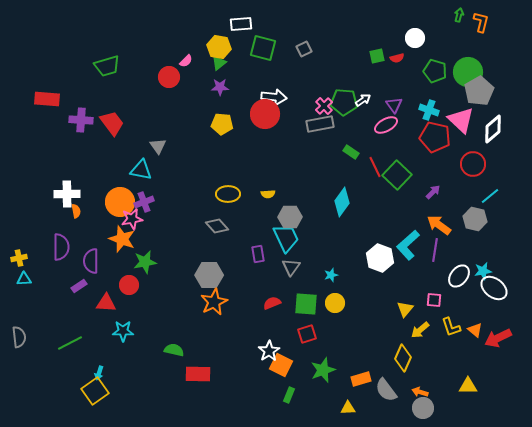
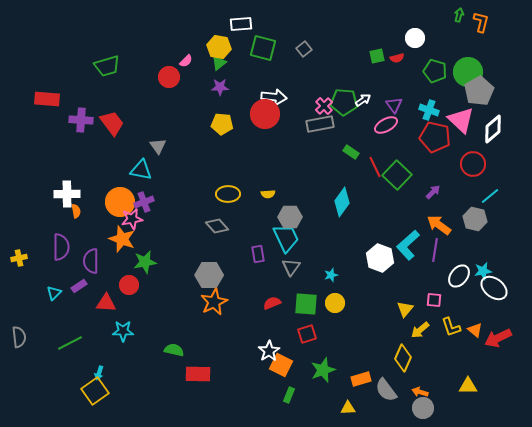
gray square at (304, 49): rotated 14 degrees counterclockwise
cyan triangle at (24, 279): moved 30 px right, 14 px down; rotated 42 degrees counterclockwise
